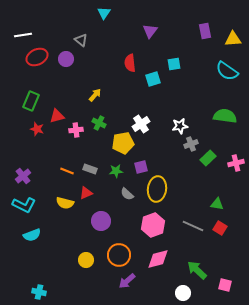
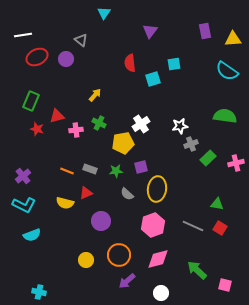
white circle at (183, 293): moved 22 px left
